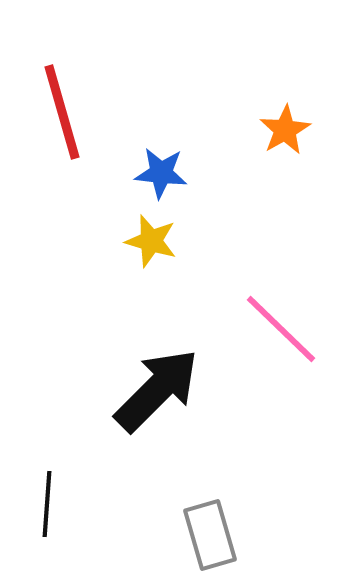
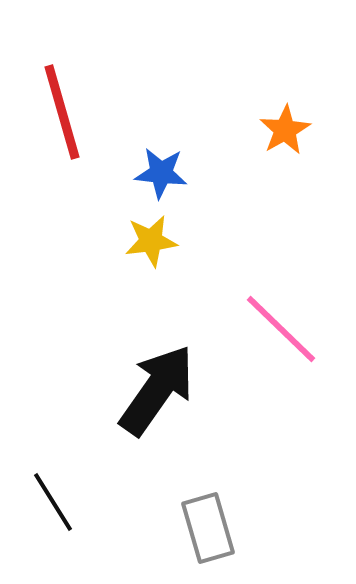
yellow star: rotated 24 degrees counterclockwise
black arrow: rotated 10 degrees counterclockwise
black line: moved 6 px right, 2 px up; rotated 36 degrees counterclockwise
gray rectangle: moved 2 px left, 7 px up
